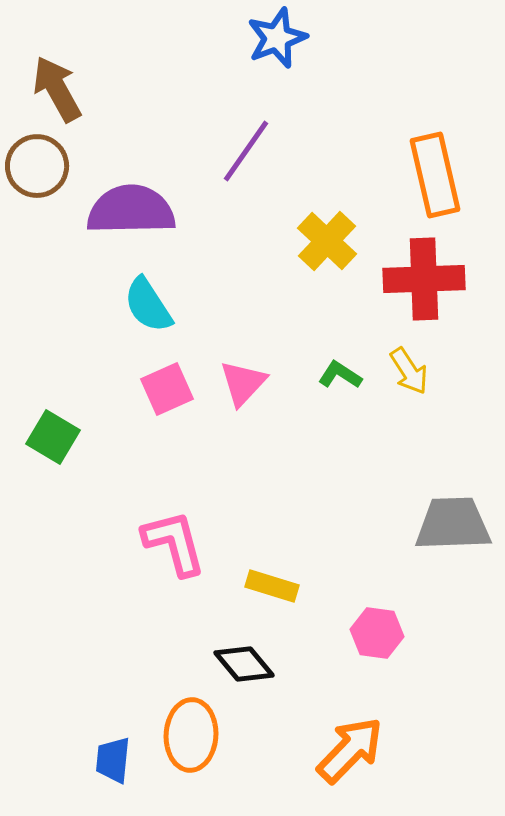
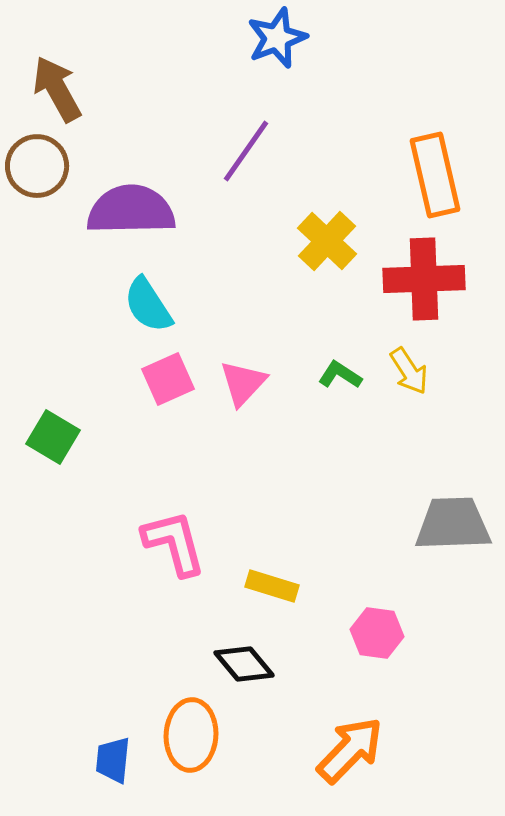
pink square: moved 1 px right, 10 px up
